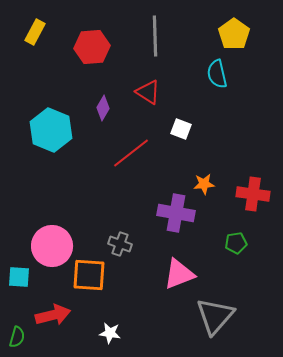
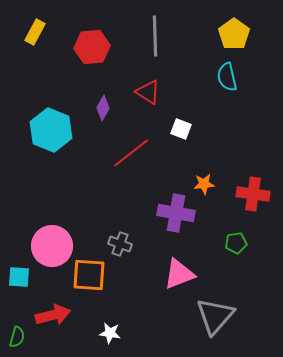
cyan semicircle: moved 10 px right, 3 px down
